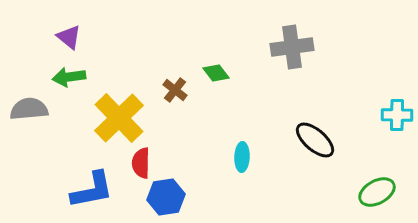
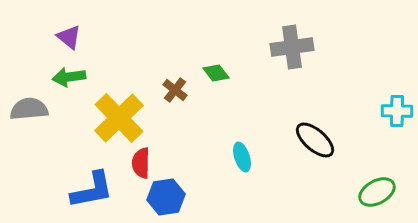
cyan cross: moved 4 px up
cyan ellipse: rotated 20 degrees counterclockwise
